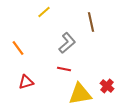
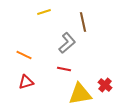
yellow line: rotated 24 degrees clockwise
brown line: moved 8 px left
orange line: moved 6 px right, 7 px down; rotated 28 degrees counterclockwise
red cross: moved 2 px left, 1 px up
